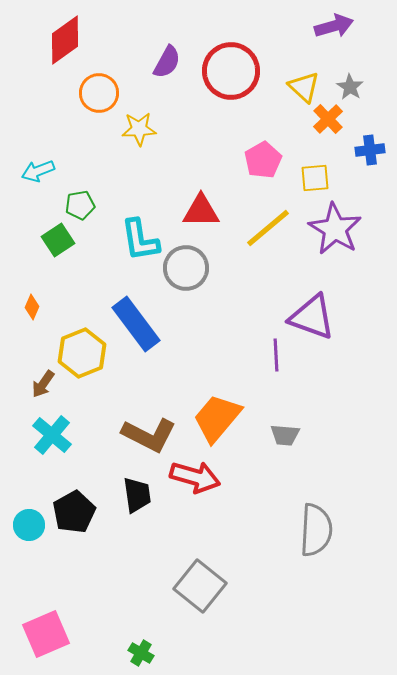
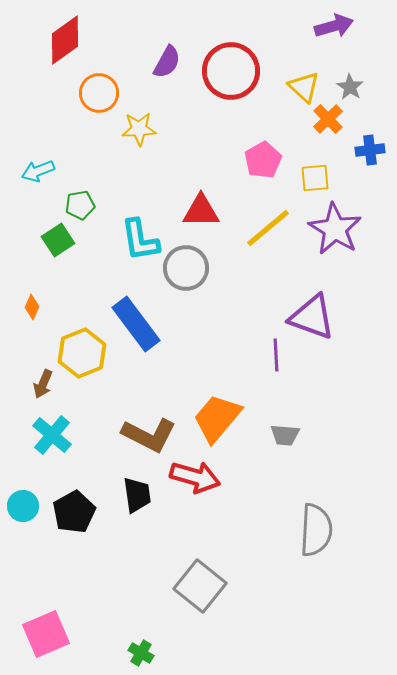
brown arrow: rotated 12 degrees counterclockwise
cyan circle: moved 6 px left, 19 px up
